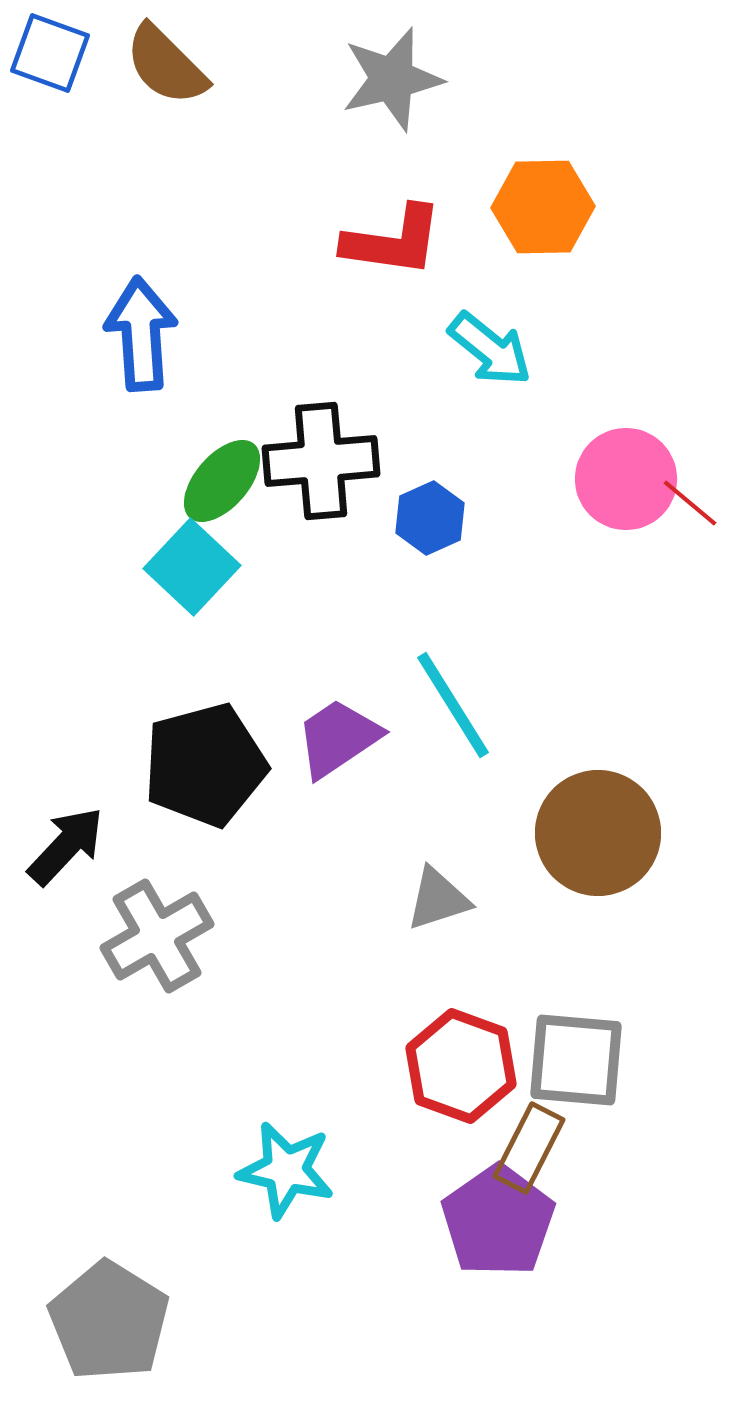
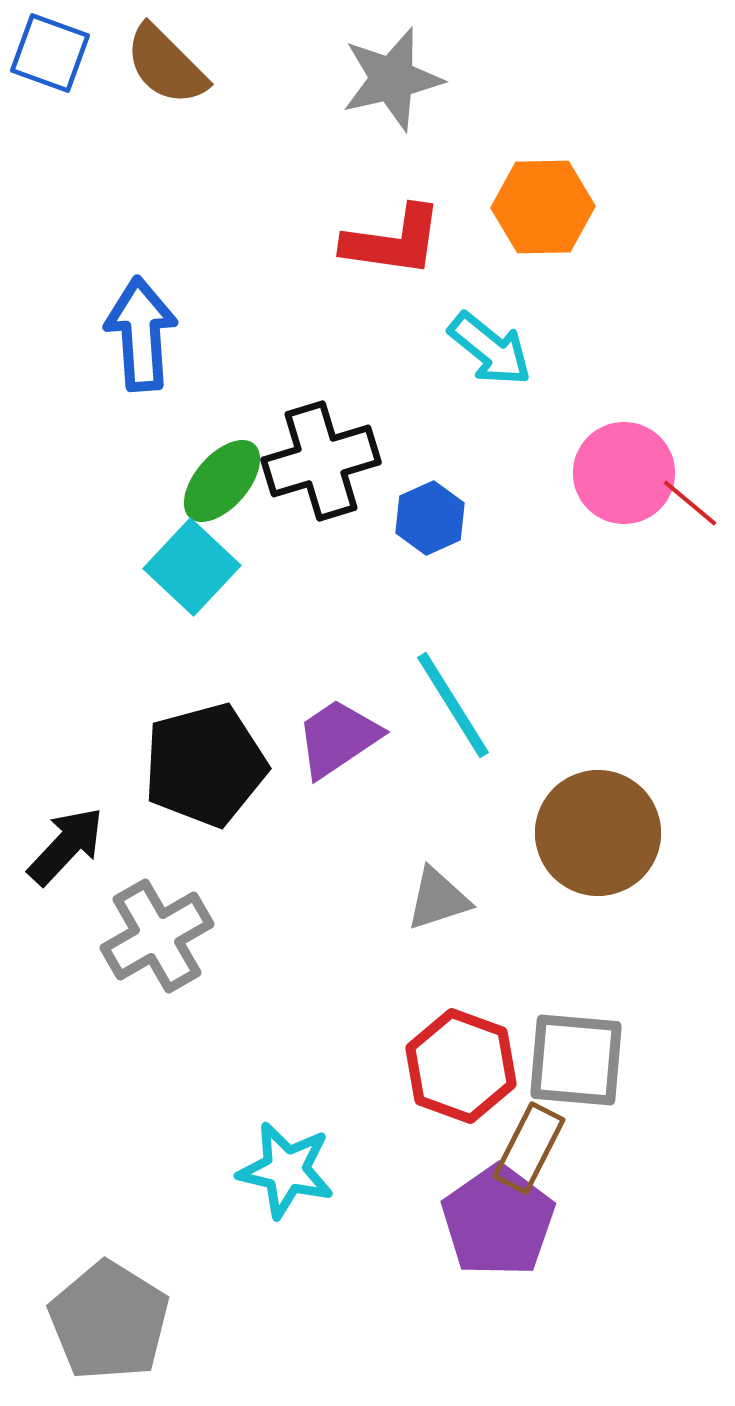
black cross: rotated 12 degrees counterclockwise
pink circle: moved 2 px left, 6 px up
